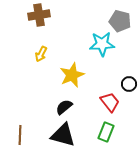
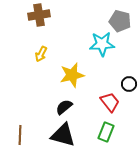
yellow star: rotated 10 degrees clockwise
